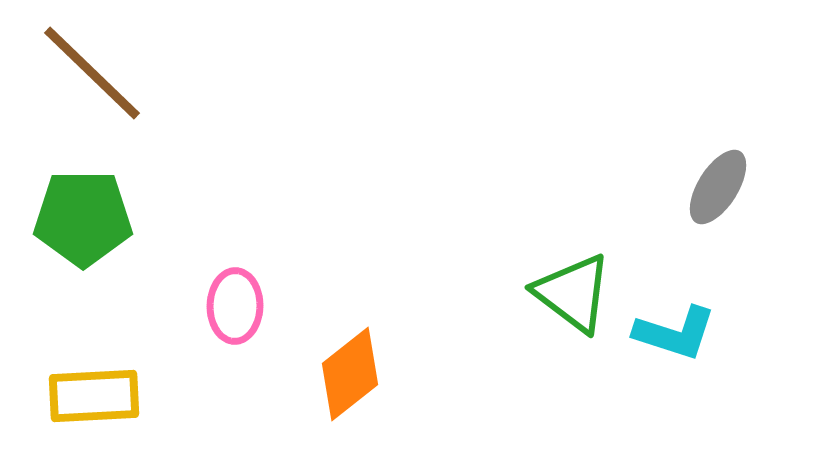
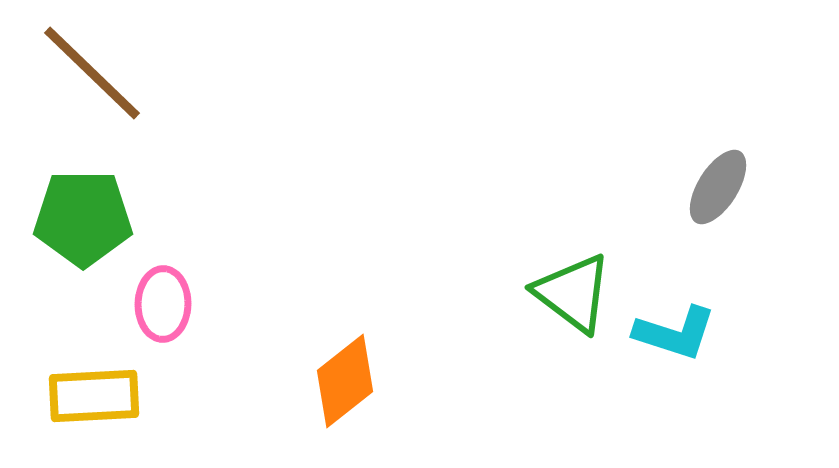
pink ellipse: moved 72 px left, 2 px up
orange diamond: moved 5 px left, 7 px down
